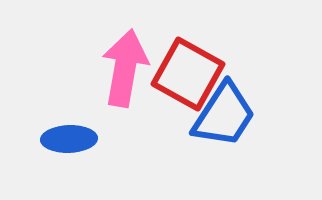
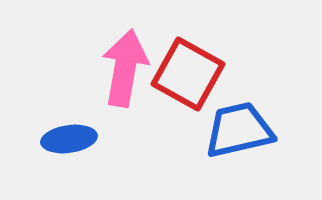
blue trapezoid: moved 15 px right, 15 px down; rotated 136 degrees counterclockwise
blue ellipse: rotated 6 degrees counterclockwise
